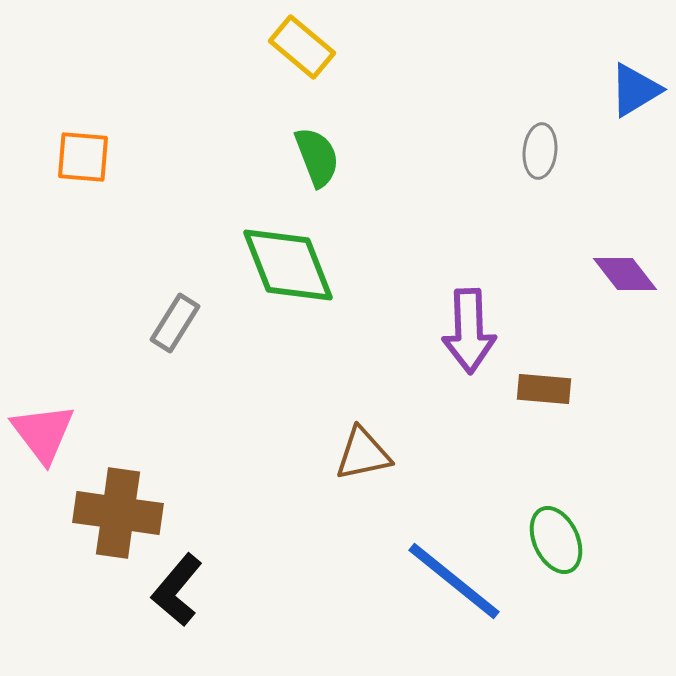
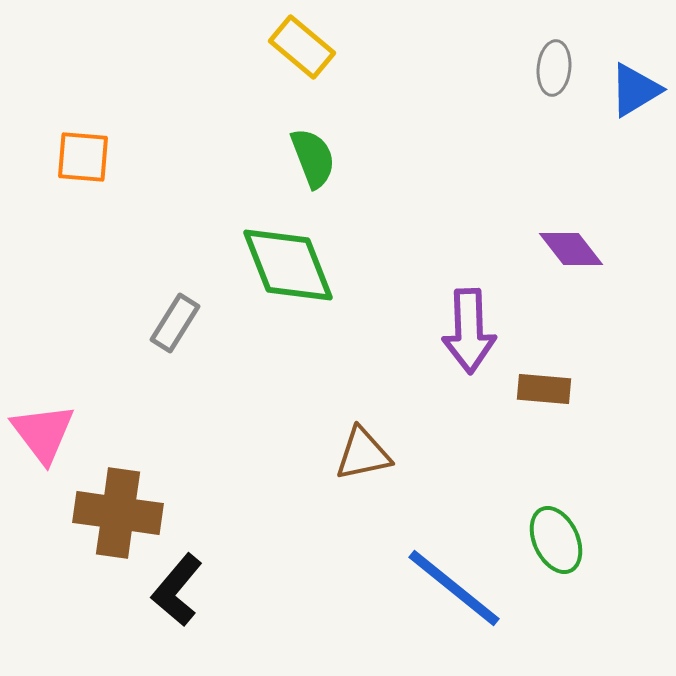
gray ellipse: moved 14 px right, 83 px up
green semicircle: moved 4 px left, 1 px down
purple diamond: moved 54 px left, 25 px up
blue line: moved 7 px down
